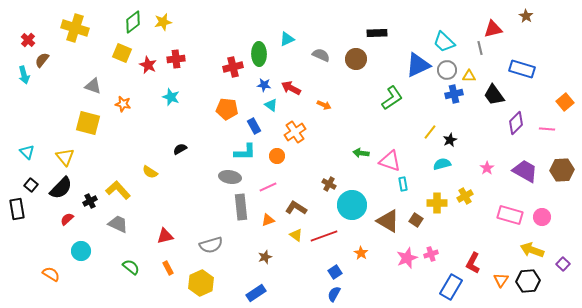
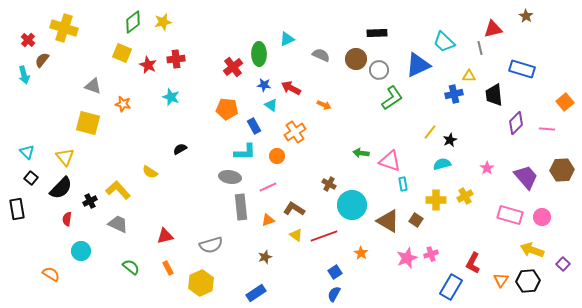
yellow cross at (75, 28): moved 11 px left
red cross at (233, 67): rotated 24 degrees counterclockwise
gray circle at (447, 70): moved 68 px left
black trapezoid at (494, 95): rotated 30 degrees clockwise
purple trapezoid at (525, 171): moved 1 px right, 6 px down; rotated 20 degrees clockwise
black square at (31, 185): moved 7 px up
yellow cross at (437, 203): moved 1 px left, 3 px up
brown L-shape at (296, 208): moved 2 px left, 1 px down
red semicircle at (67, 219): rotated 40 degrees counterclockwise
